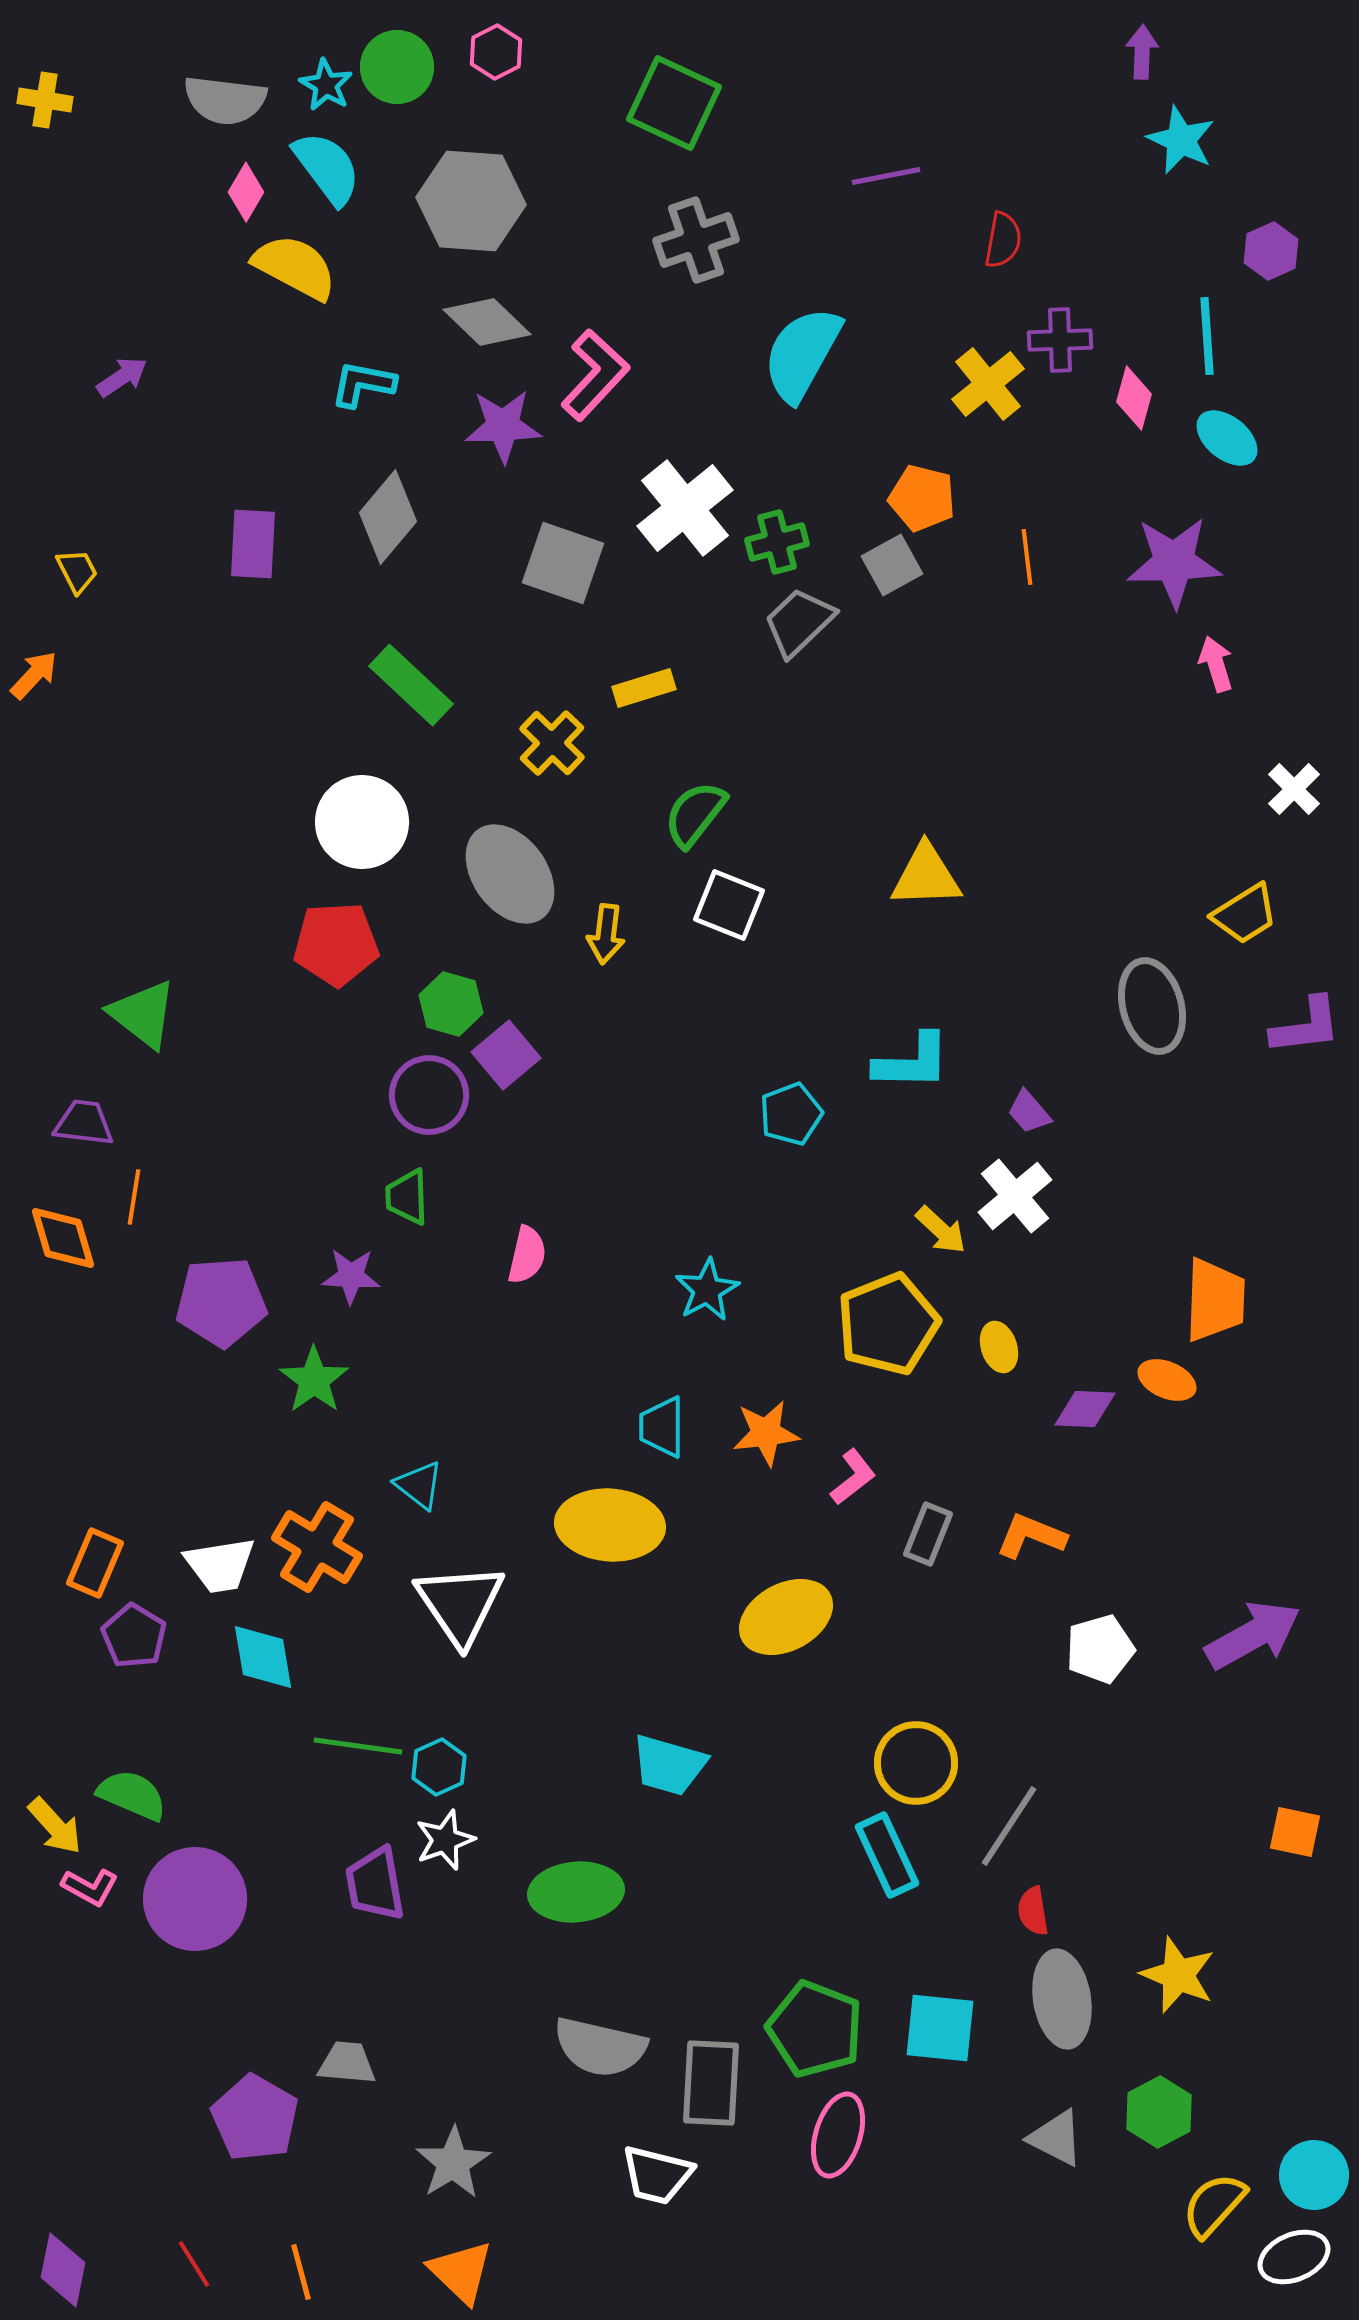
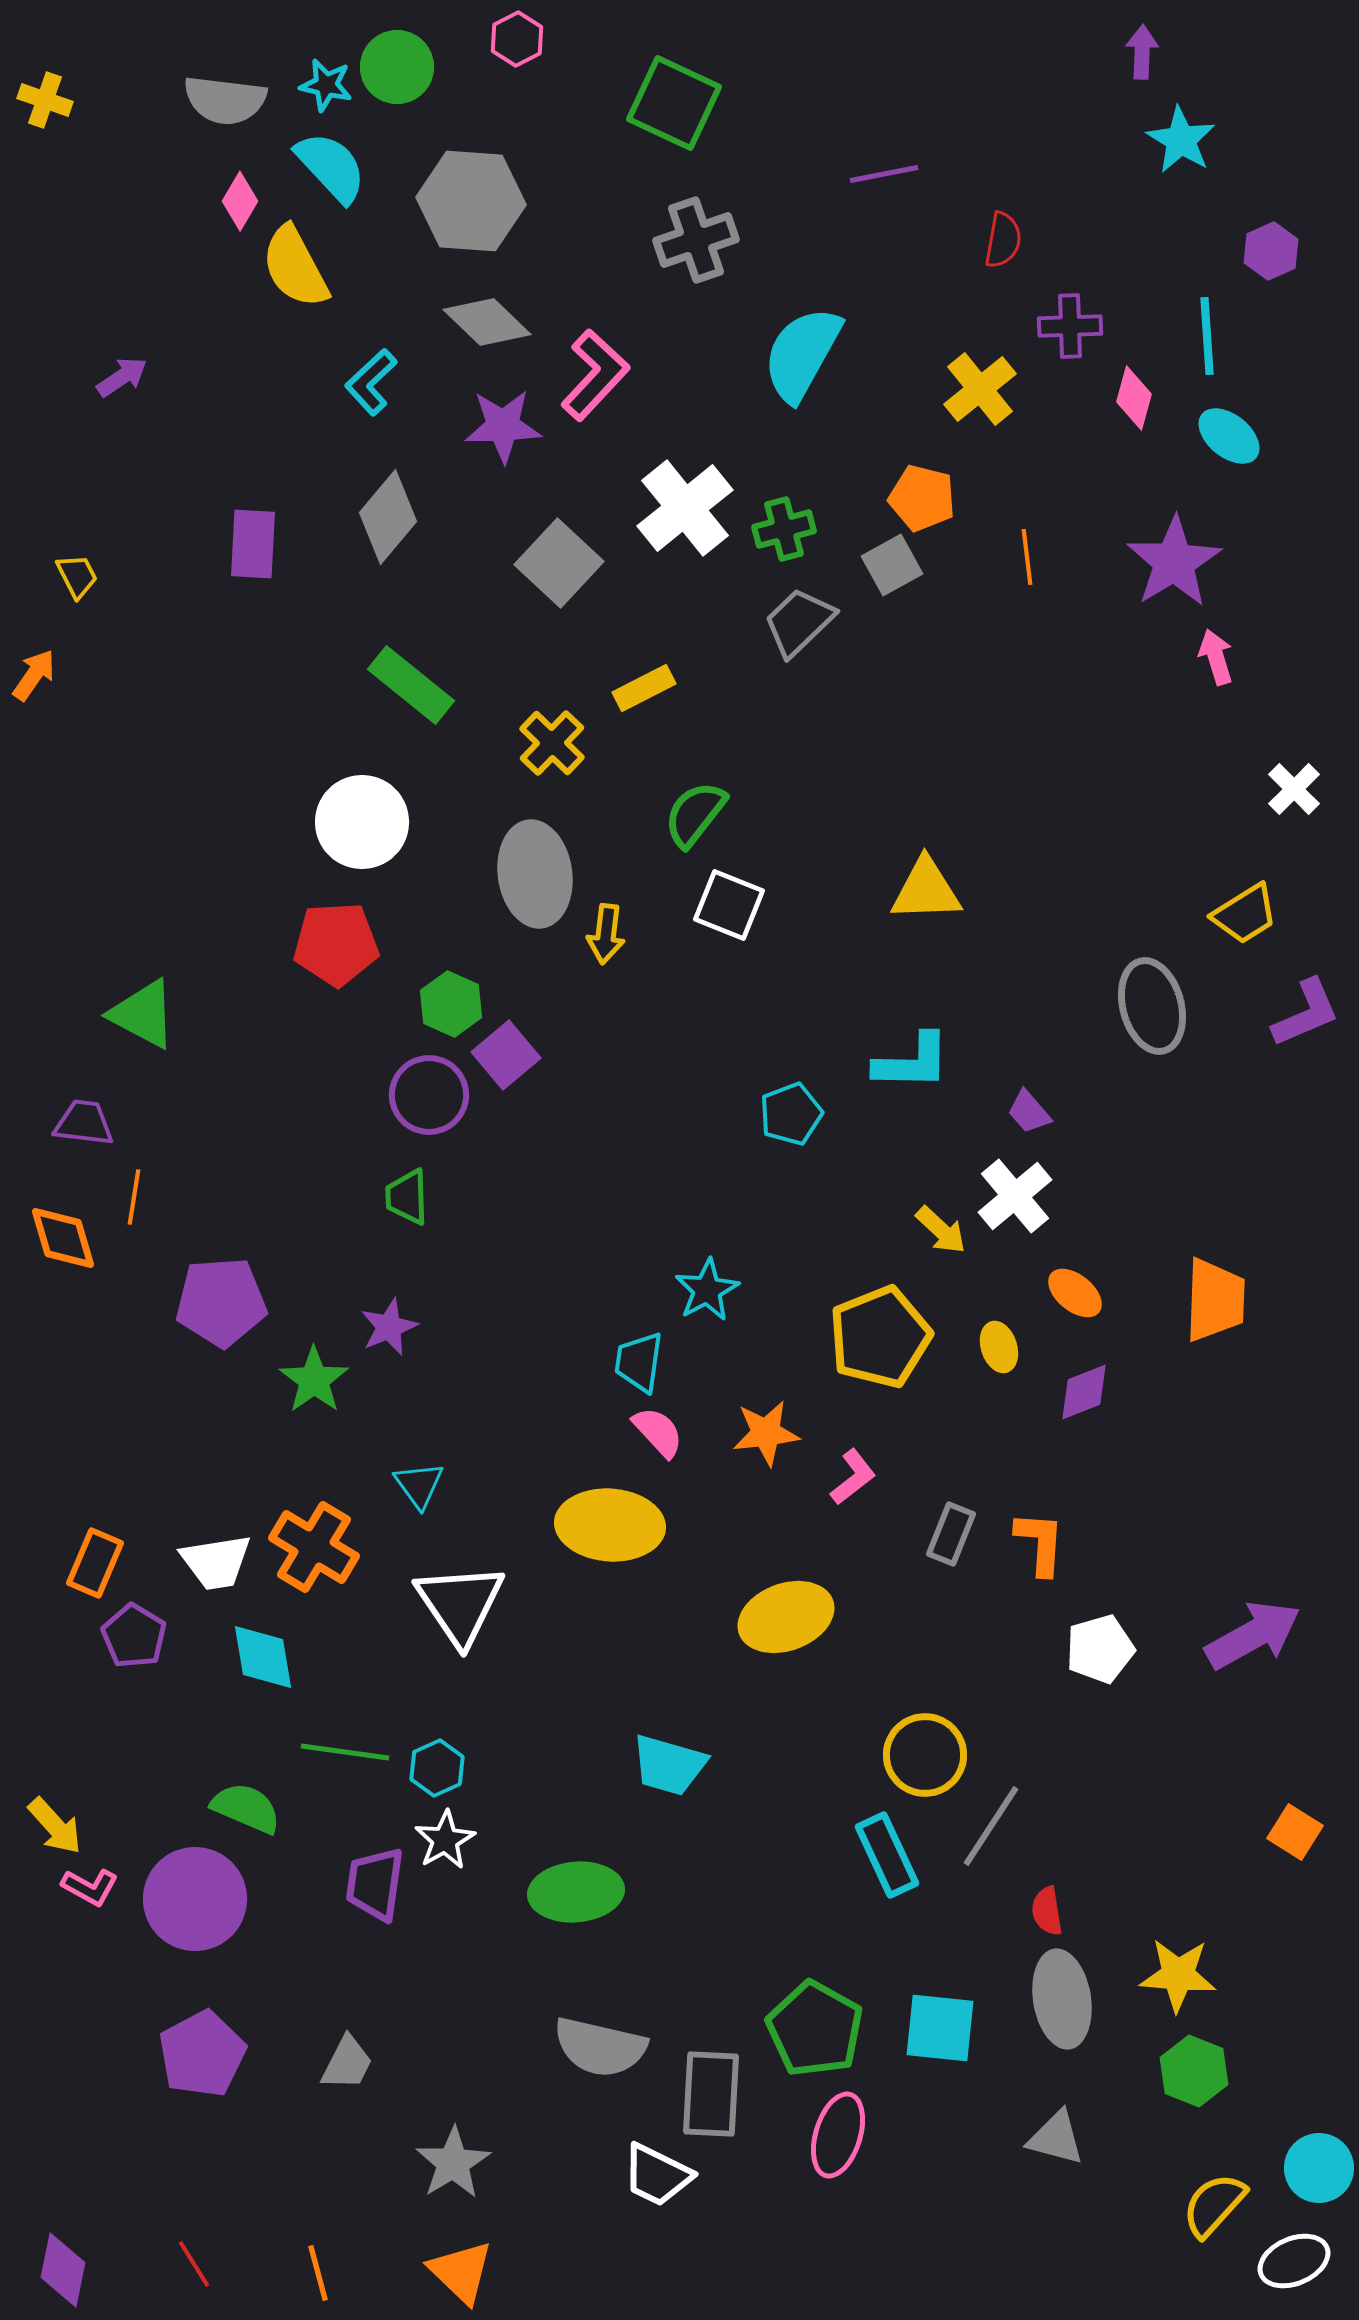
pink hexagon at (496, 52): moved 21 px right, 13 px up
cyan star at (326, 85): rotated 18 degrees counterclockwise
yellow cross at (45, 100): rotated 10 degrees clockwise
cyan star at (1181, 140): rotated 6 degrees clockwise
cyan semicircle at (327, 168): moved 4 px right, 1 px up; rotated 6 degrees counterclockwise
purple line at (886, 176): moved 2 px left, 2 px up
pink diamond at (246, 192): moved 6 px left, 9 px down
yellow semicircle at (295, 267): rotated 146 degrees counterclockwise
purple cross at (1060, 340): moved 10 px right, 14 px up
cyan L-shape at (363, 384): moved 8 px right, 2 px up; rotated 54 degrees counterclockwise
yellow cross at (988, 384): moved 8 px left, 5 px down
cyan ellipse at (1227, 438): moved 2 px right, 2 px up
green cross at (777, 542): moved 7 px right, 13 px up
purple star at (1174, 562): rotated 30 degrees counterclockwise
gray square at (563, 563): moved 4 px left; rotated 24 degrees clockwise
yellow trapezoid at (77, 571): moved 5 px down
pink arrow at (1216, 664): moved 7 px up
orange arrow at (34, 675): rotated 8 degrees counterclockwise
green rectangle at (411, 685): rotated 4 degrees counterclockwise
yellow rectangle at (644, 688): rotated 10 degrees counterclockwise
gray ellipse at (510, 874): moved 25 px right; rotated 28 degrees clockwise
yellow triangle at (926, 876): moved 14 px down
green hexagon at (451, 1004): rotated 8 degrees clockwise
green triangle at (143, 1014): rotated 10 degrees counterclockwise
purple L-shape at (1306, 1026): moved 13 px up; rotated 16 degrees counterclockwise
pink semicircle at (527, 1255): moved 131 px right, 177 px down; rotated 56 degrees counterclockwise
purple star at (351, 1276): moved 38 px right, 51 px down; rotated 26 degrees counterclockwise
yellow pentagon at (888, 1324): moved 8 px left, 13 px down
orange ellipse at (1167, 1380): moved 92 px left, 87 px up; rotated 16 degrees clockwise
purple diamond at (1085, 1409): moved 1 px left, 17 px up; rotated 24 degrees counterclockwise
cyan trapezoid at (662, 1427): moved 23 px left, 65 px up; rotated 8 degrees clockwise
cyan triangle at (419, 1485): rotated 16 degrees clockwise
gray rectangle at (928, 1534): moved 23 px right
orange L-shape at (1031, 1536): moved 9 px right, 7 px down; rotated 72 degrees clockwise
orange cross at (317, 1547): moved 3 px left
white trapezoid at (220, 1565): moved 4 px left, 3 px up
yellow ellipse at (786, 1617): rotated 8 degrees clockwise
green line at (358, 1746): moved 13 px left, 6 px down
yellow circle at (916, 1763): moved 9 px right, 8 px up
cyan hexagon at (439, 1767): moved 2 px left, 1 px down
green semicircle at (132, 1795): moved 114 px right, 13 px down
gray line at (1009, 1826): moved 18 px left
orange square at (1295, 1832): rotated 20 degrees clockwise
white star at (445, 1840): rotated 10 degrees counterclockwise
purple trapezoid at (375, 1884): rotated 18 degrees clockwise
red semicircle at (1033, 1911): moved 14 px right
yellow star at (1178, 1975): rotated 18 degrees counterclockwise
green pentagon at (815, 2029): rotated 8 degrees clockwise
gray trapezoid at (347, 2063): rotated 112 degrees clockwise
gray rectangle at (711, 2083): moved 11 px down
green hexagon at (1159, 2112): moved 35 px right, 41 px up; rotated 10 degrees counterclockwise
purple pentagon at (255, 2118): moved 53 px left, 64 px up; rotated 14 degrees clockwise
gray triangle at (1056, 2138): rotated 12 degrees counterclockwise
white trapezoid at (657, 2175): rotated 12 degrees clockwise
cyan circle at (1314, 2175): moved 5 px right, 7 px up
white ellipse at (1294, 2257): moved 4 px down
orange line at (301, 2272): moved 17 px right, 1 px down
